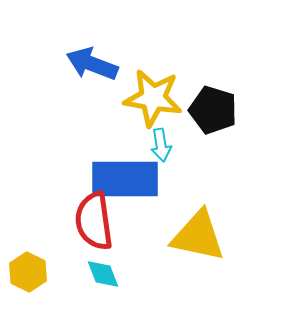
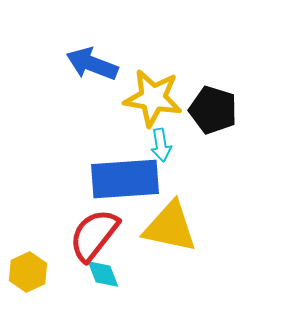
blue rectangle: rotated 4 degrees counterclockwise
red semicircle: moved 14 px down; rotated 46 degrees clockwise
yellow triangle: moved 28 px left, 9 px up
yellow hexagon: rotated 9 degrees clockwise
